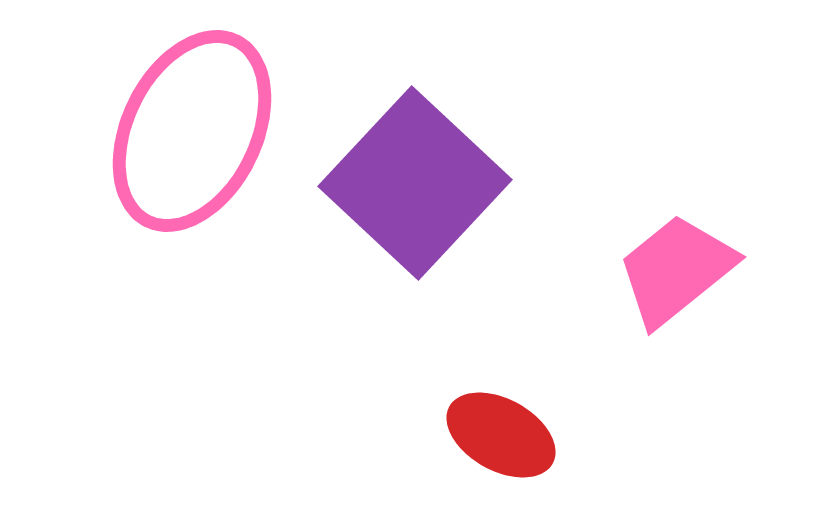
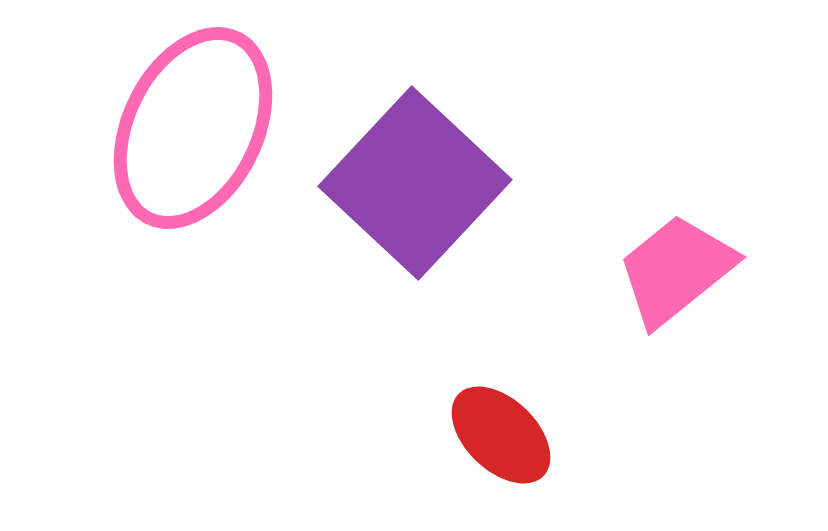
pink ellipse: moved 1 px right, 3 px up
red ellipse: rotated 15 degrees clockwise
